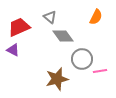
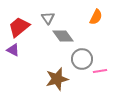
gray triangle: moved 2 px left, 1 px down; rotated 16 degrees clockwise
red trapezoid: rotated 15 degrees counterclockwise
